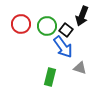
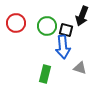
red circle: moved 5 px left, 1 px up
black square: rotated 24 degrees counterclockwise
blue arrow: rotated 30 degrees clockwise
green rectangle: moved 5 px left, 3 px up
